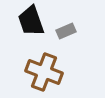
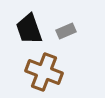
black trapezoid: moved 2 px left, 8 px down
